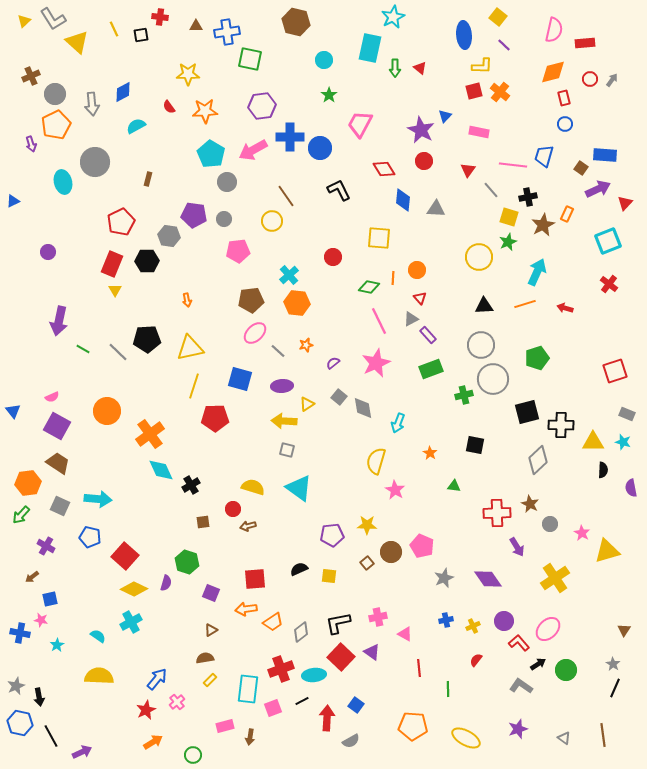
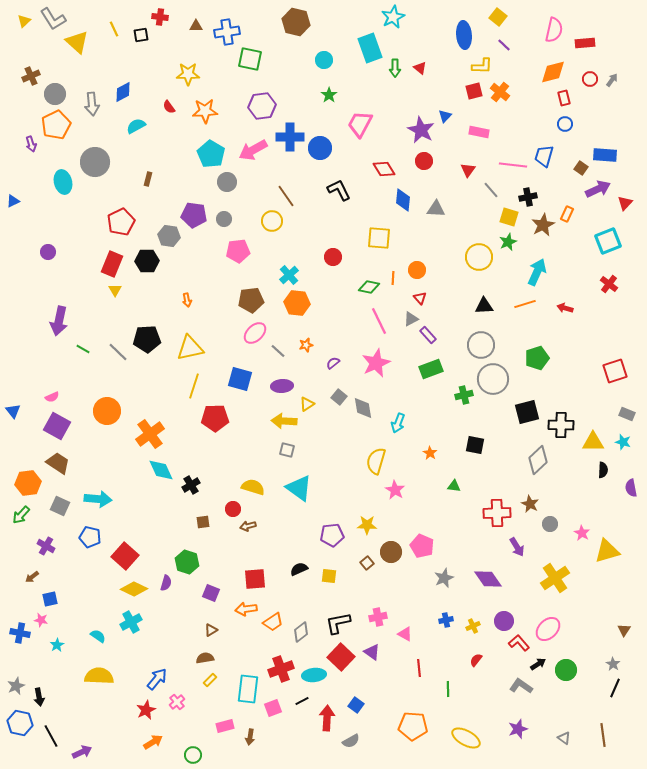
cyan rectangle at (370, 48): rotated 32 degrees counterclockwise
